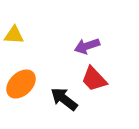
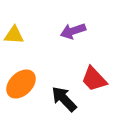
purple arrow: moved 14 px left, 15 px up
black arrow: rotated 8 degrees clockwise
